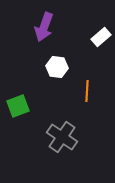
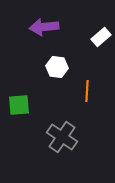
purple arrow: rotated 64 degrees clockwise
green square: moved 1 px right, 1 px up; rotated 15 degrees clockwise
